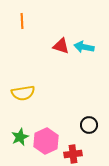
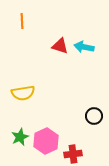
red triangle: moved 1 px left
black circle: moved 5 px right, 9 px up
